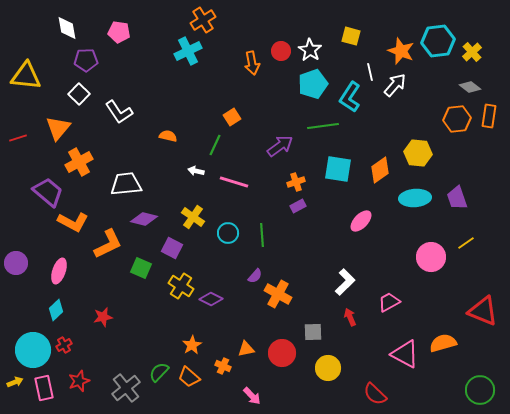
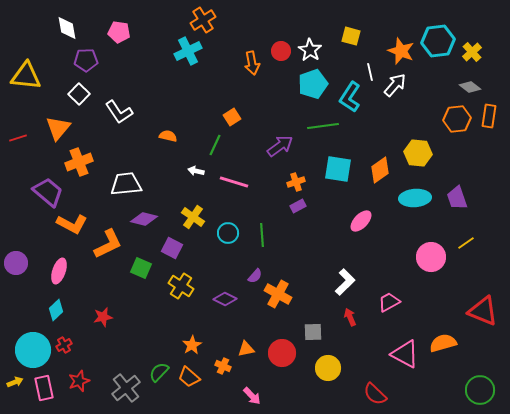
orange cross at (79, 162): rotated 8 degrees clockwise
orange L-shape at (73, 222): moved 1 px left, 2 px down
purple diamond at (211, 299): moved 14 px right
